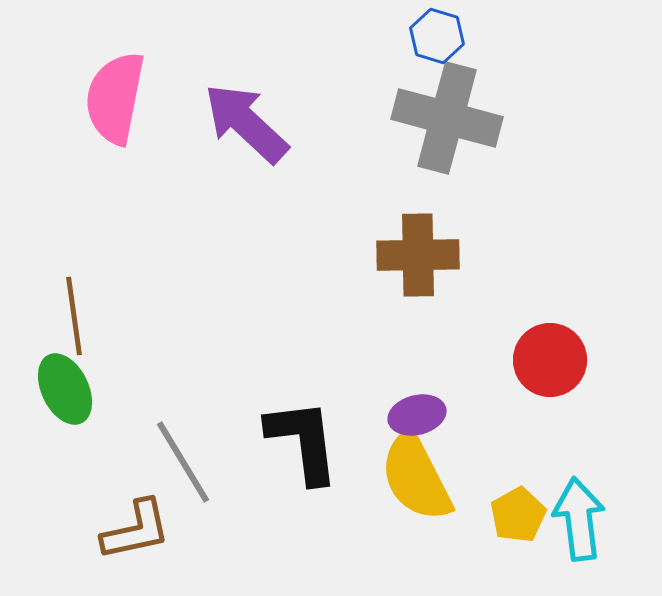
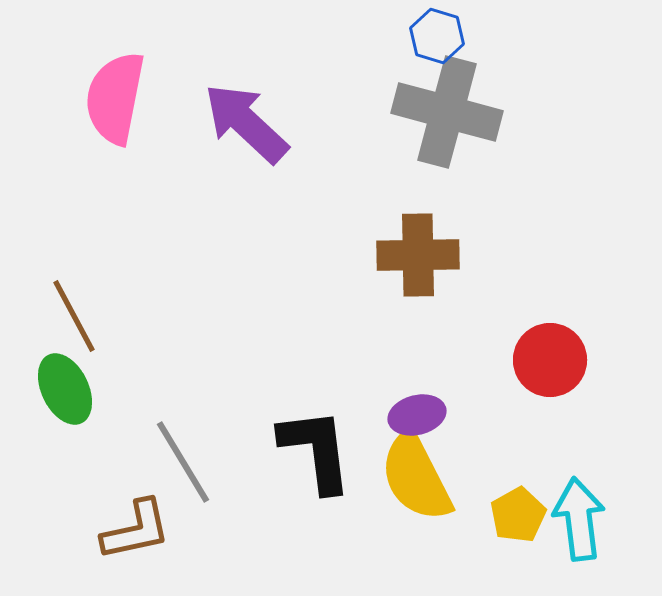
gray cross: moved 6 px up
brown line: rotated 20 degrees counterclockwise
black L-shape: moved 13 px right, 9 px down
